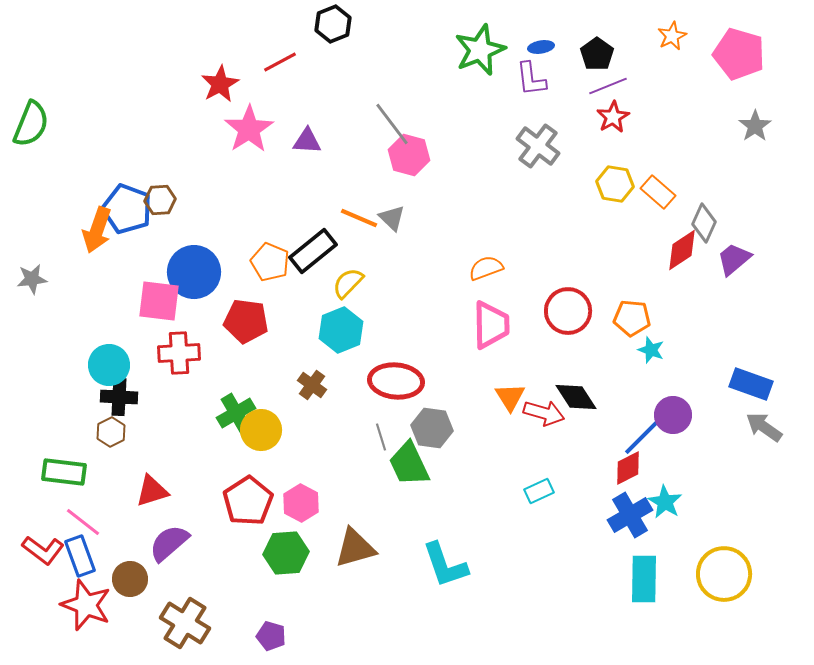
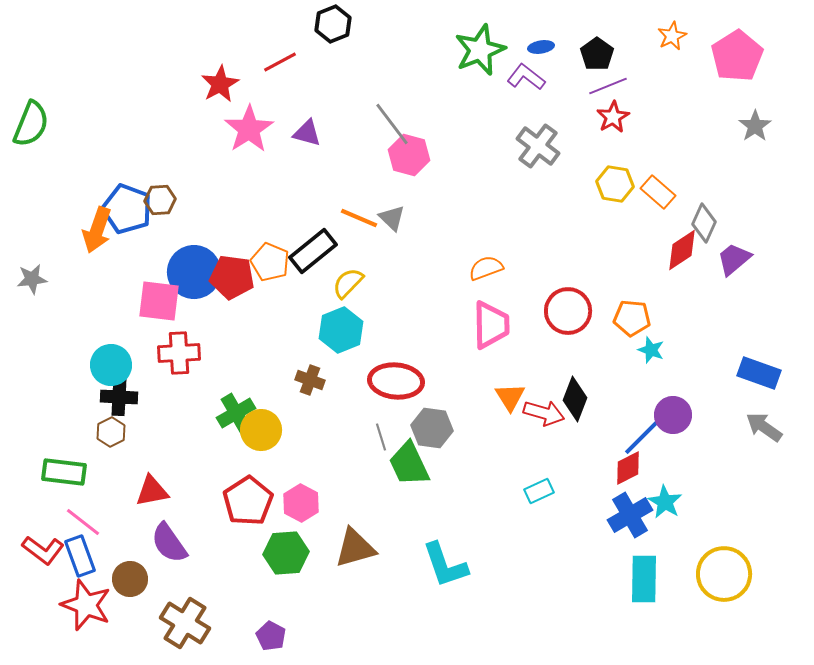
pink pentagon at (739, 54): moved 2 px left, 2 px down; rotated 24 degrees clockwise
purple L-shape at (531, 79): moved 5 px left, 2 px up; rotated 135 degrees clockwise
purple triangle at (307, 141): moved 8 px up; rotated 12 degrees clockwise
red pentagon at (246, 321): moved 14 px left, 44 px up
cyan circle at (109, 365): moved 2 px right
blue rectangle at (751, 384): moved 8 px right, 11 px up
brown cross at (312, 385): moved 2 px left, 5 px up; rotated 16 degrees counterclockwise
black diamond at (576, 397): moved 1 px left, 2 px down; rotated 54 degrees clockwise
red triangle at (152, 491): rotated 6 degrees clockwise
purple semicircle at (169, 543): rotated 84 degrees counterclockwise
purple pentagon at (271, 636): rotated 12 degrees clockwise
